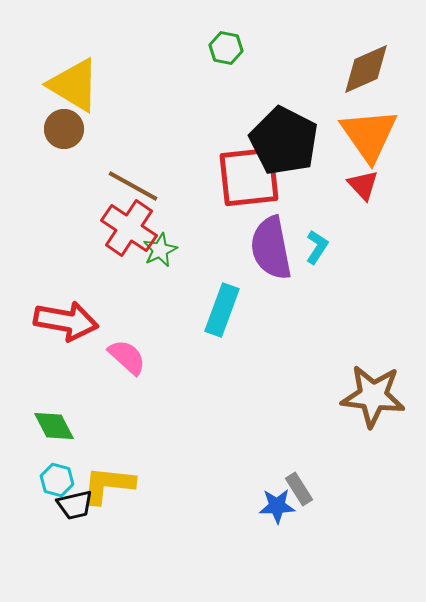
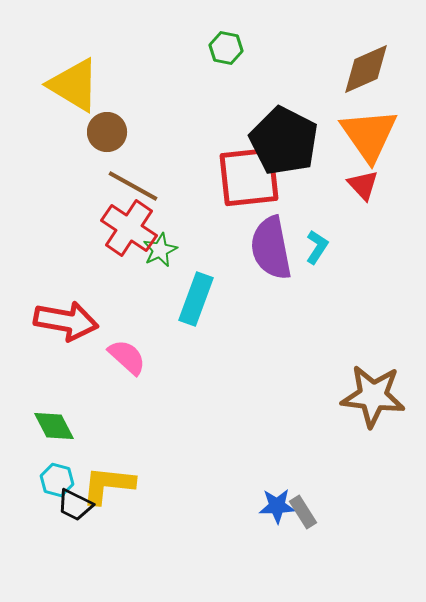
brown circle: moved 43 px right, 3 px down
cyan rectangle: moved 26 px left, 11 px up
gray rectangle: moved 4 px right, 23 px down
black trapezoid: rotated 39 degrees clockwise
